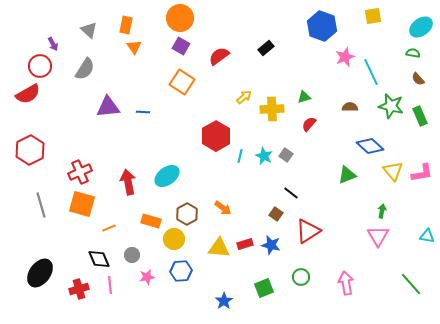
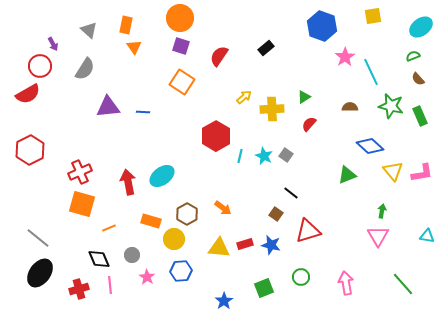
purple square at (181, 46): rotated 12 degrees counterclockwise
green semicircle at (413, 53): moved 3 px down; rotated 32 degrees counterclockwise
red semicircle at (219, 56): rotated 20 degrees counterclockwise
pink star at (345, 57): rotated 12 degrees counterclockwise
green triangle at (304, 97): rotated 16 degrees counterclockwise
cyan ellipse at (167, 176): moved 5 px left
gray line at (41, 205): moved 3 px left, 33 px down; rotated 35 degrees counterclockwise
red triangle at (308, 231): rotated 16 degrees clockwise
pink star at (147, 277): rotated 28 degrees counterclockwise
green line at (411, 284): moved 8 px left
